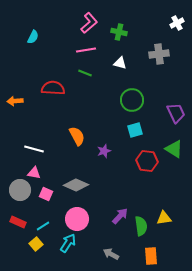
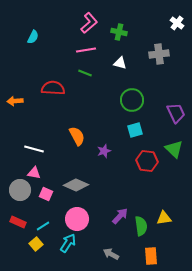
white cross: rotated 24 degrees counterclockwise
green triangle: rotated 12 degrees clockwise
